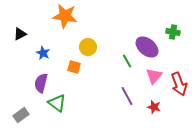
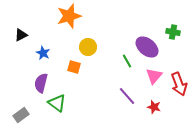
orange star: moved 4 px right; rotated 25 degrees counterclockwise
black triangle: moved 1 px right, 1 px down
purple line: rotated 12 degrees counterclockwise
